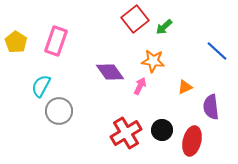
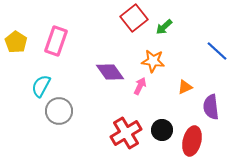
red square: moved 1 px left, 1 px up
